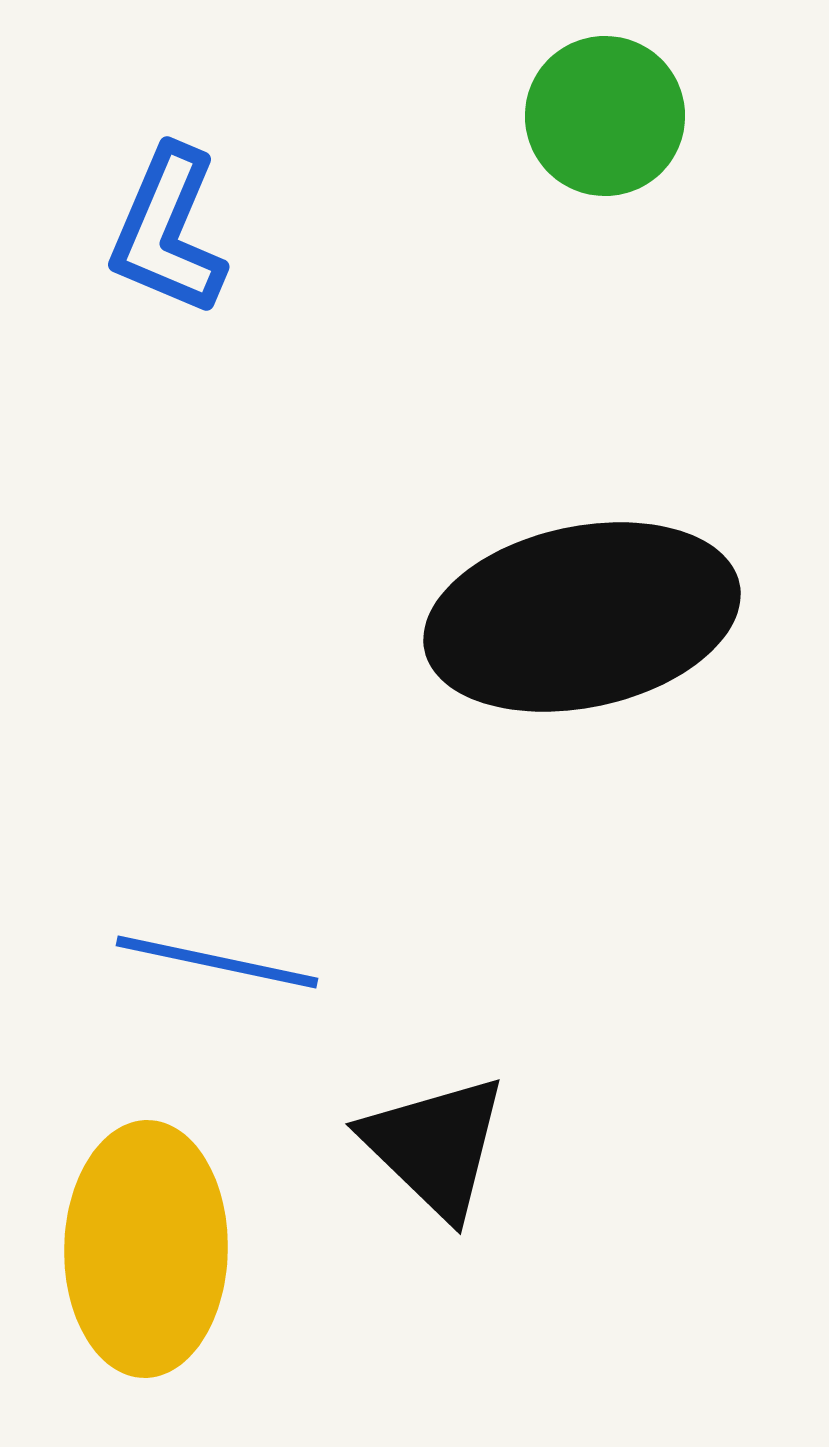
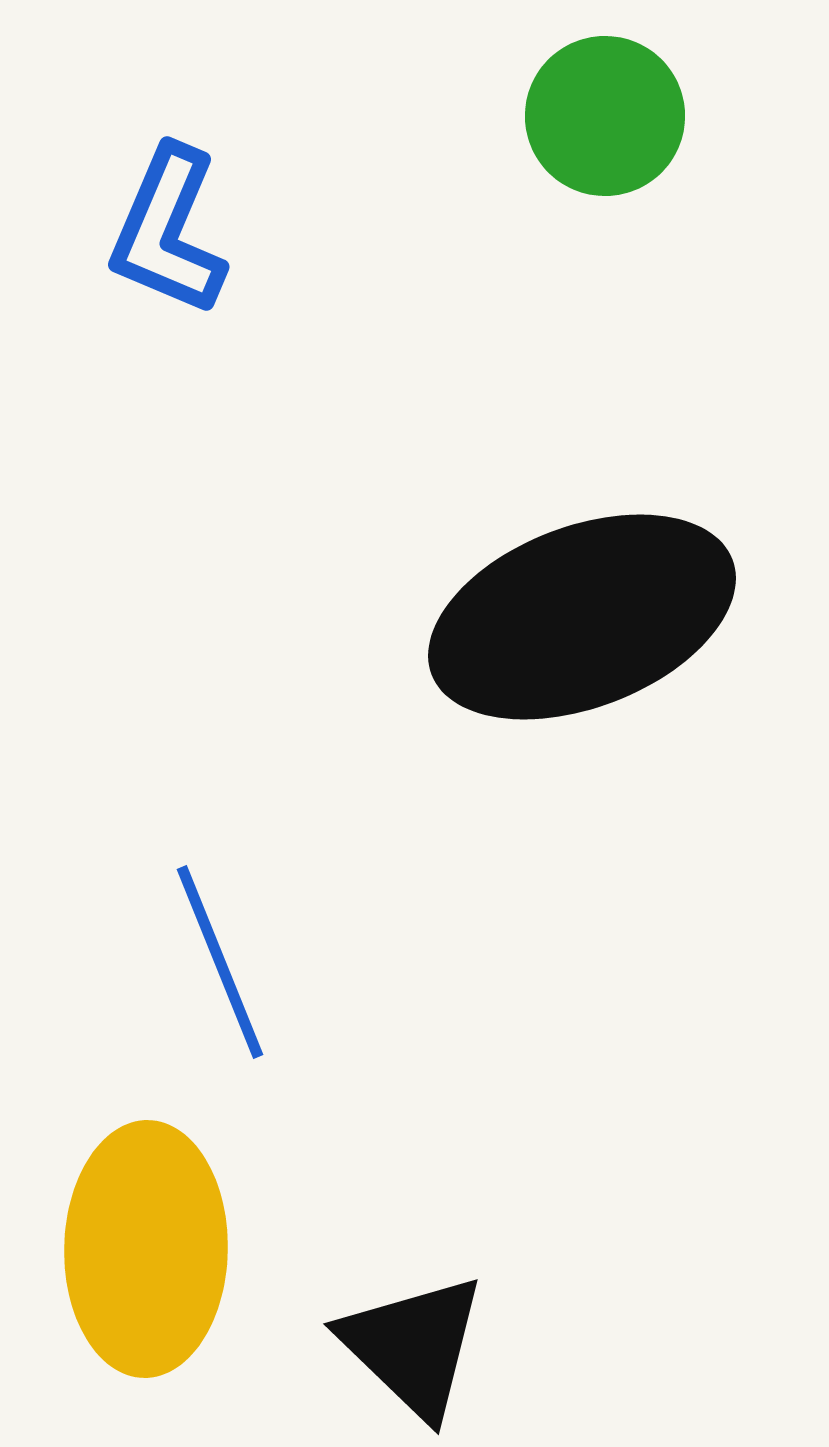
black ellipse: rotated 9 degrees counterclockwise
blue line: moved 3 px right; rotated 56 degrees clockwise
black triangle: moved 22 px left, 200 px down
